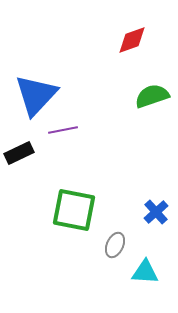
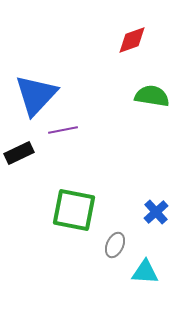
green semicircle: rotated 28 degrees clockwise
